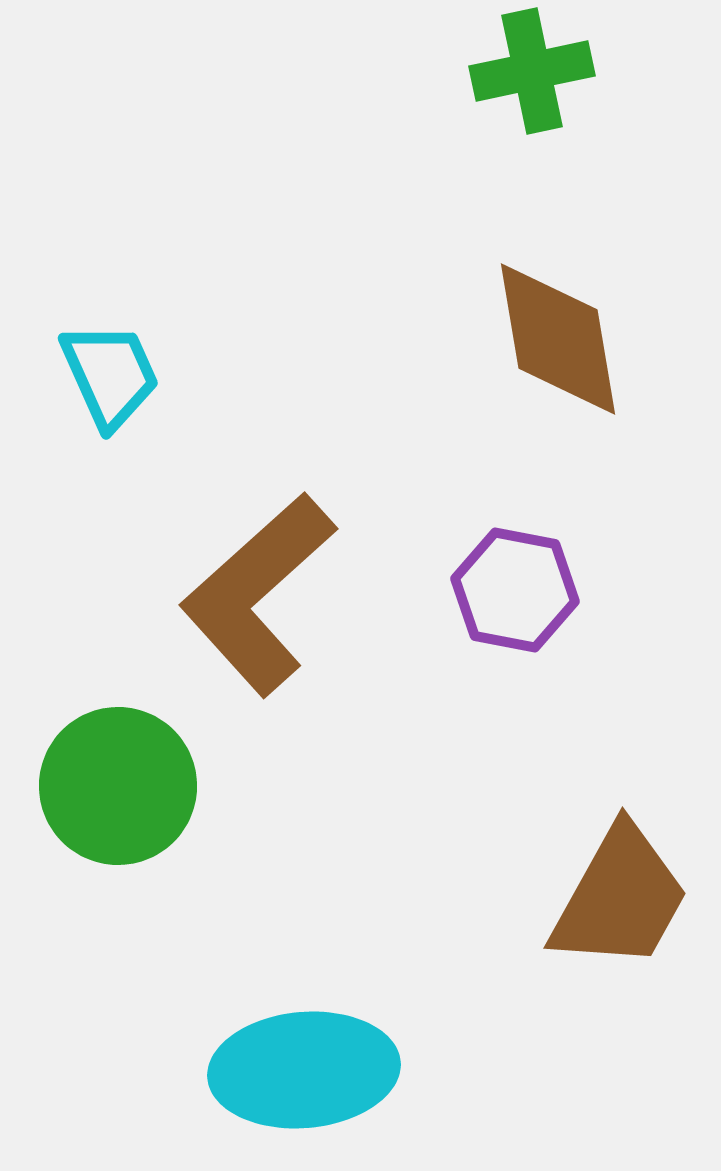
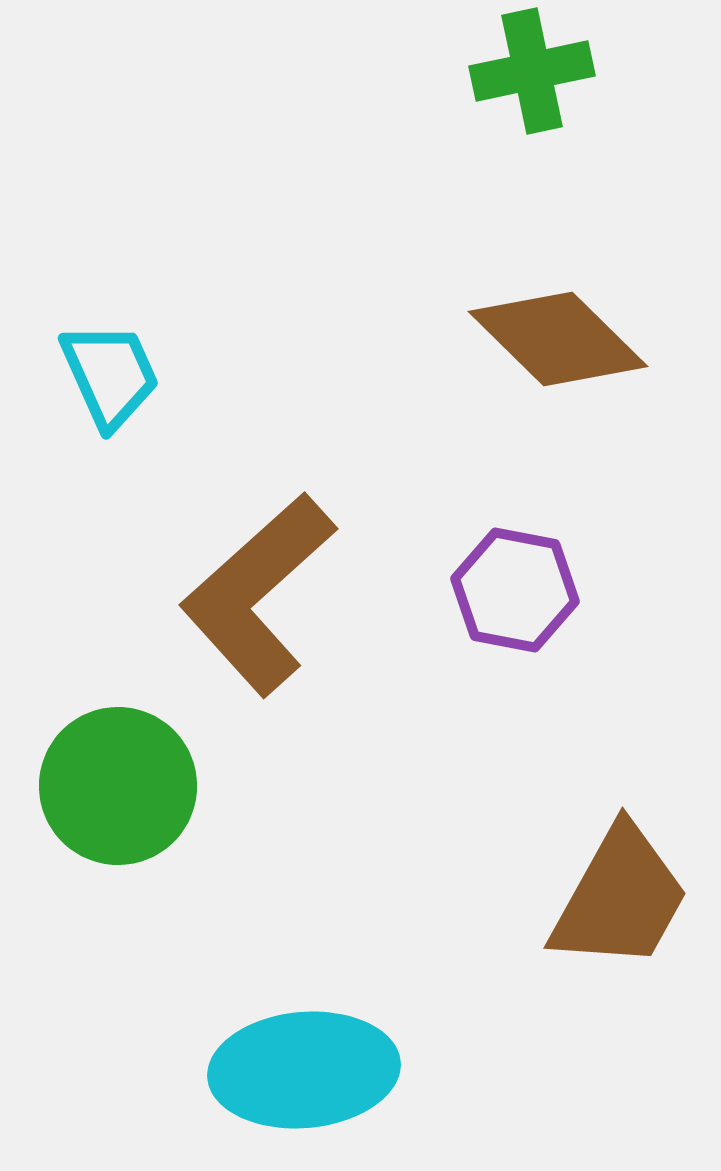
brown diamond: rotated 36 degrees counterclockwise
